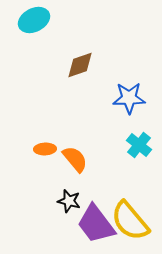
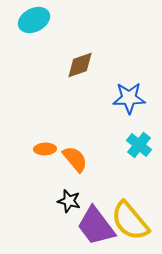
purple trapezoid: moved 2 px down
